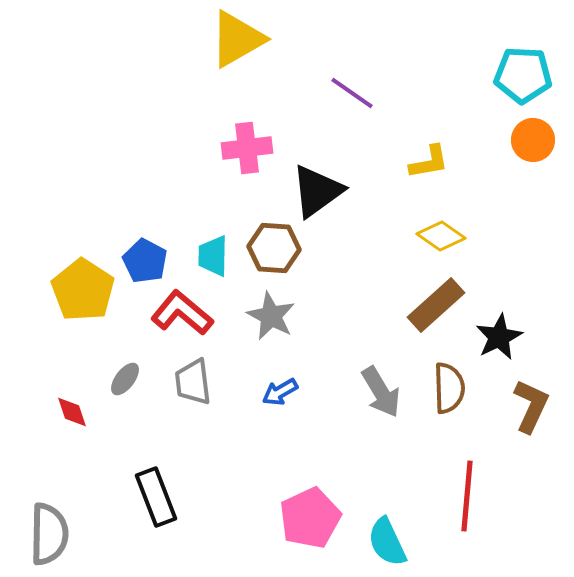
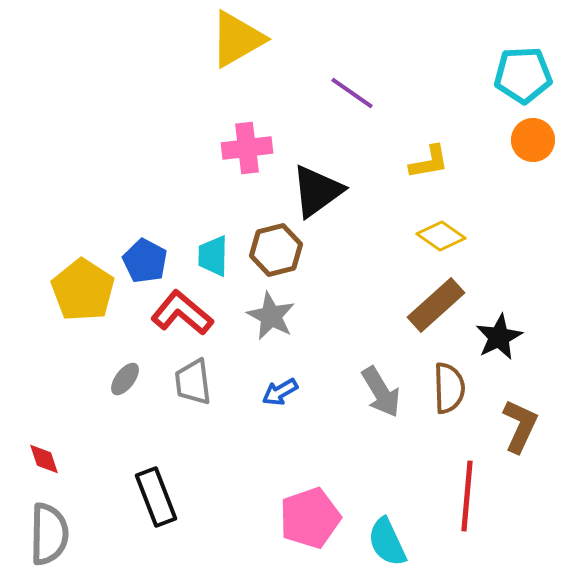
cyan pentagon: rotated 6 degrees counterclockwise
brown hexagon: moved 2 px right, 2 px down; rotated 18 degrees counterclockwise
brown L-shape: moved 11 px left, 20 px down
red diamond: moved 28 px left, 47 px down
pink pentagon: rotated 6 degrees clockwise
